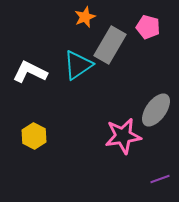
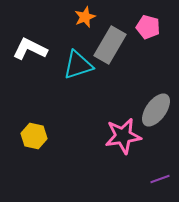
cyan triangle: rotated 16 degrees clockwise
white L-shape: moved 23 px up
yellow hexagon: rotated 15 degrees counterclockwise
